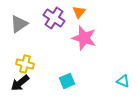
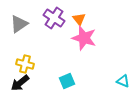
orange triangle: moved 7 px down; rotated 16 degrees counterclockwise
